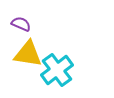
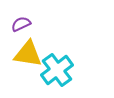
purple semicircle: rotated 48 degrees counterclockwise
